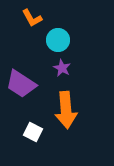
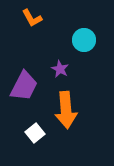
cyan circle: moved 26 px right
purple star: moved 2 px left, 1 px down
purple trapezoid: moved 3 px right, 2 px down; rotated 96 degrees counterclockwise
white square: moved 2 px right, 1 px down; rotated 24 degrees clockwise
